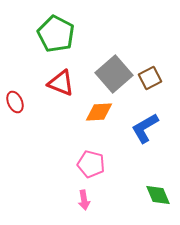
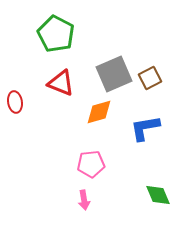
gray square: rotated 18 degrees clockwise
red ellipse: rotated 15 degrees clockwise
orange diamond: rotated 12 degrees counterclockwise
blue L-shape: rotated 20 degrees clockwise
pink pentagon: rotated 20 degrees counterclockwise
